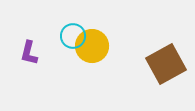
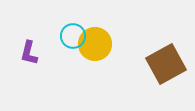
yellow circle: moved 3 px right, 2 px up
